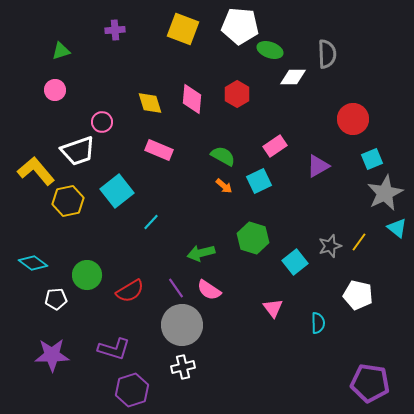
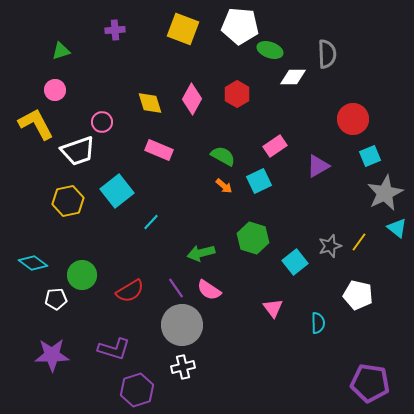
pink diamond at (192, 99): rotated 24 degrees clockwise
cyan square at (372, 159): moved 2 px left, 3 px up
yellow L-shape at (36, 171): moved 47 px up; rotated 12 degrees clockwise
green circle at (87, 275): moved 5 px left
purple hexagon at (132, 390): moved 5 px right
